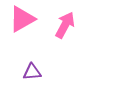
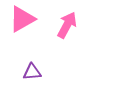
pink arrow: moved 2 px right
